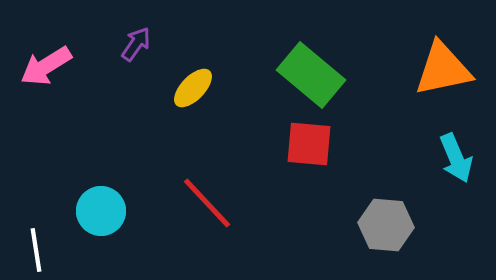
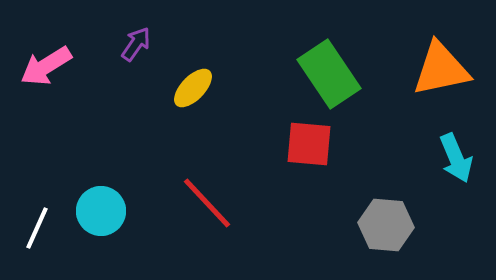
orange triangle: moved 2 px left
green rectangle: moved 18 px right, 1 px up; rotated 16 degrees clockwise
white line: moved 1 px right, 22 px up; rotated 33 degrees clockwise
